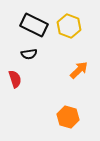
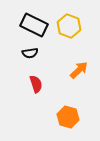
black semicircle: moved 1 px right, 1 px up
red semicircle: moved 21 px right, 5 px down
